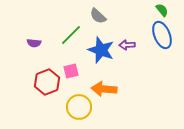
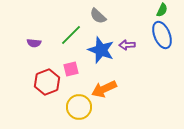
green semicircle: rotated 64 degrees clockwise
pink square: moved 2 px up
orange arrow: rotated 30 degrees counterclockwise
